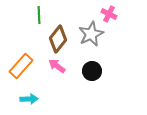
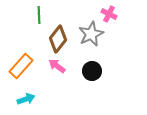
cyan arrow: moved 3 px left; rotated 18 degrees counterclockwise
